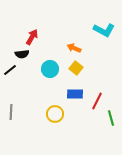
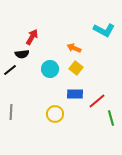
red line: rotated 24 degrees clockwise
